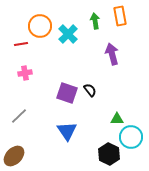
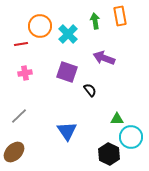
purple arrow: moved 8 px left, 4 px down; rotated 55 degrees counterclockwise
purple square: moved 21 px up
brown ellipse: moved 4 px up
